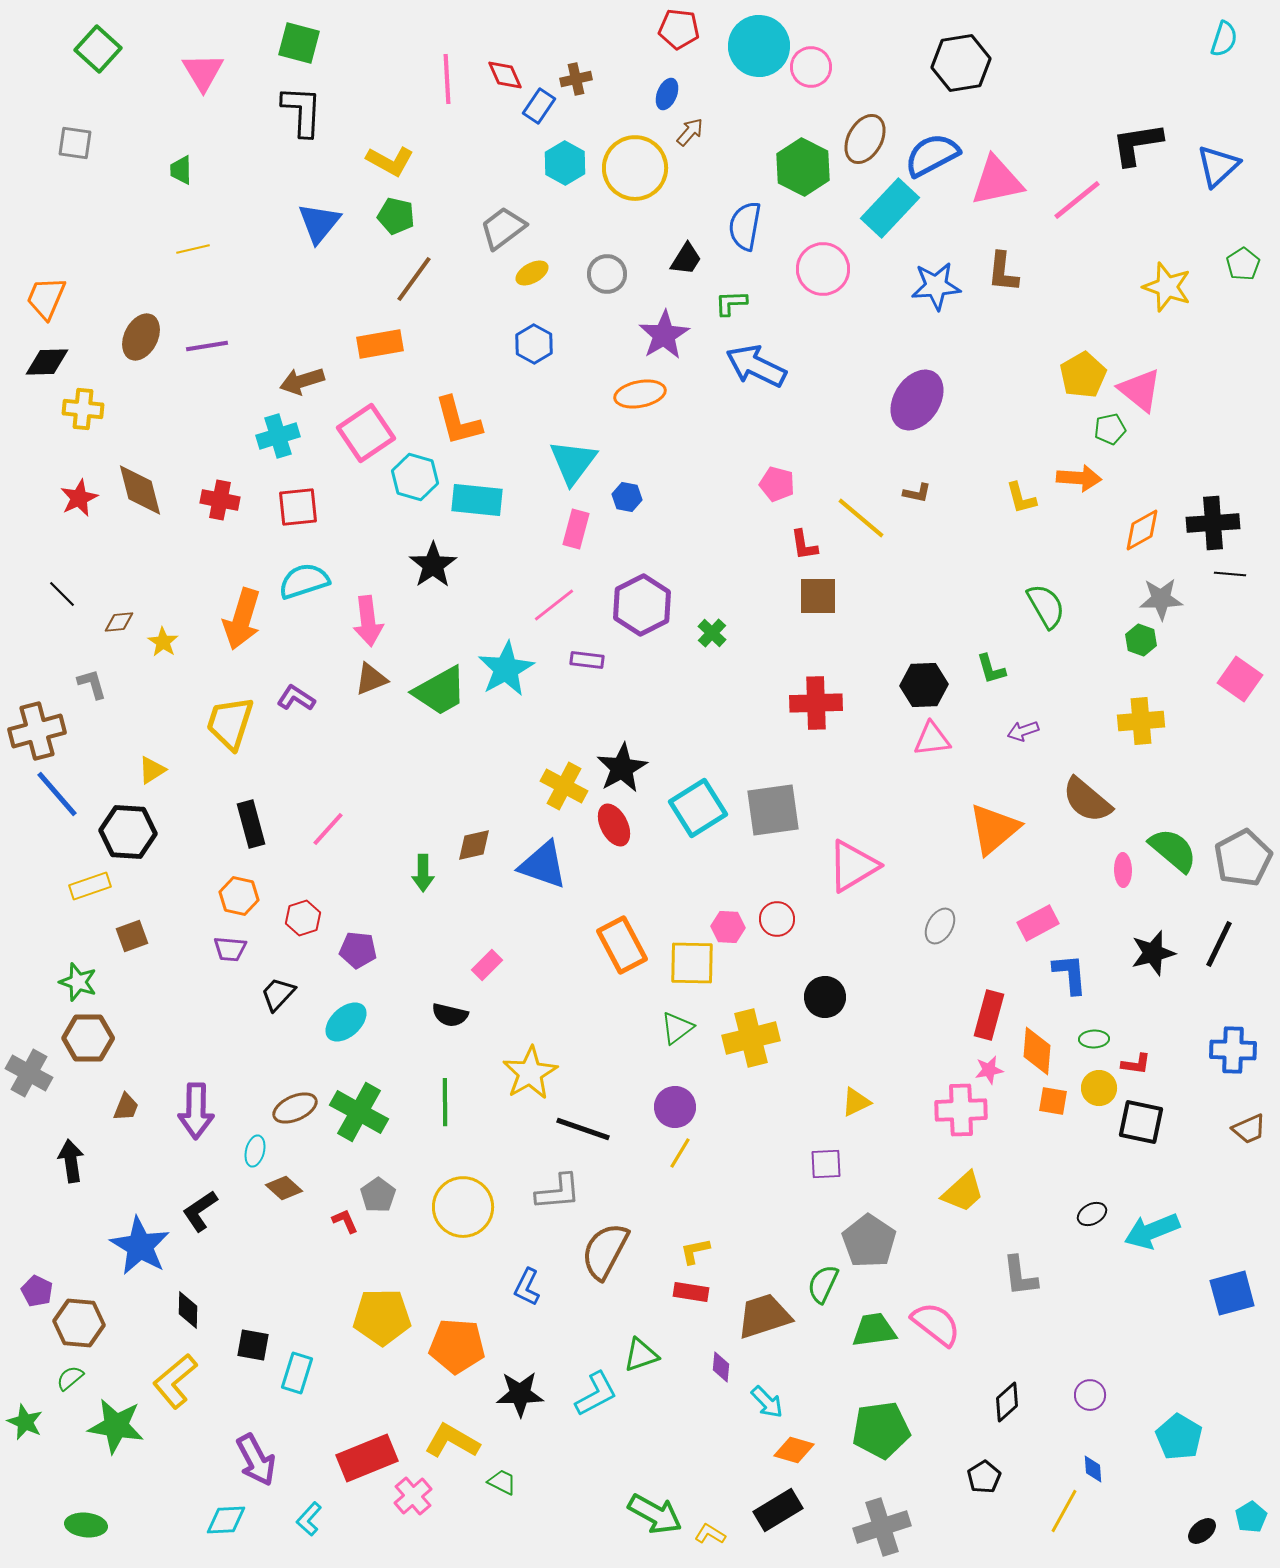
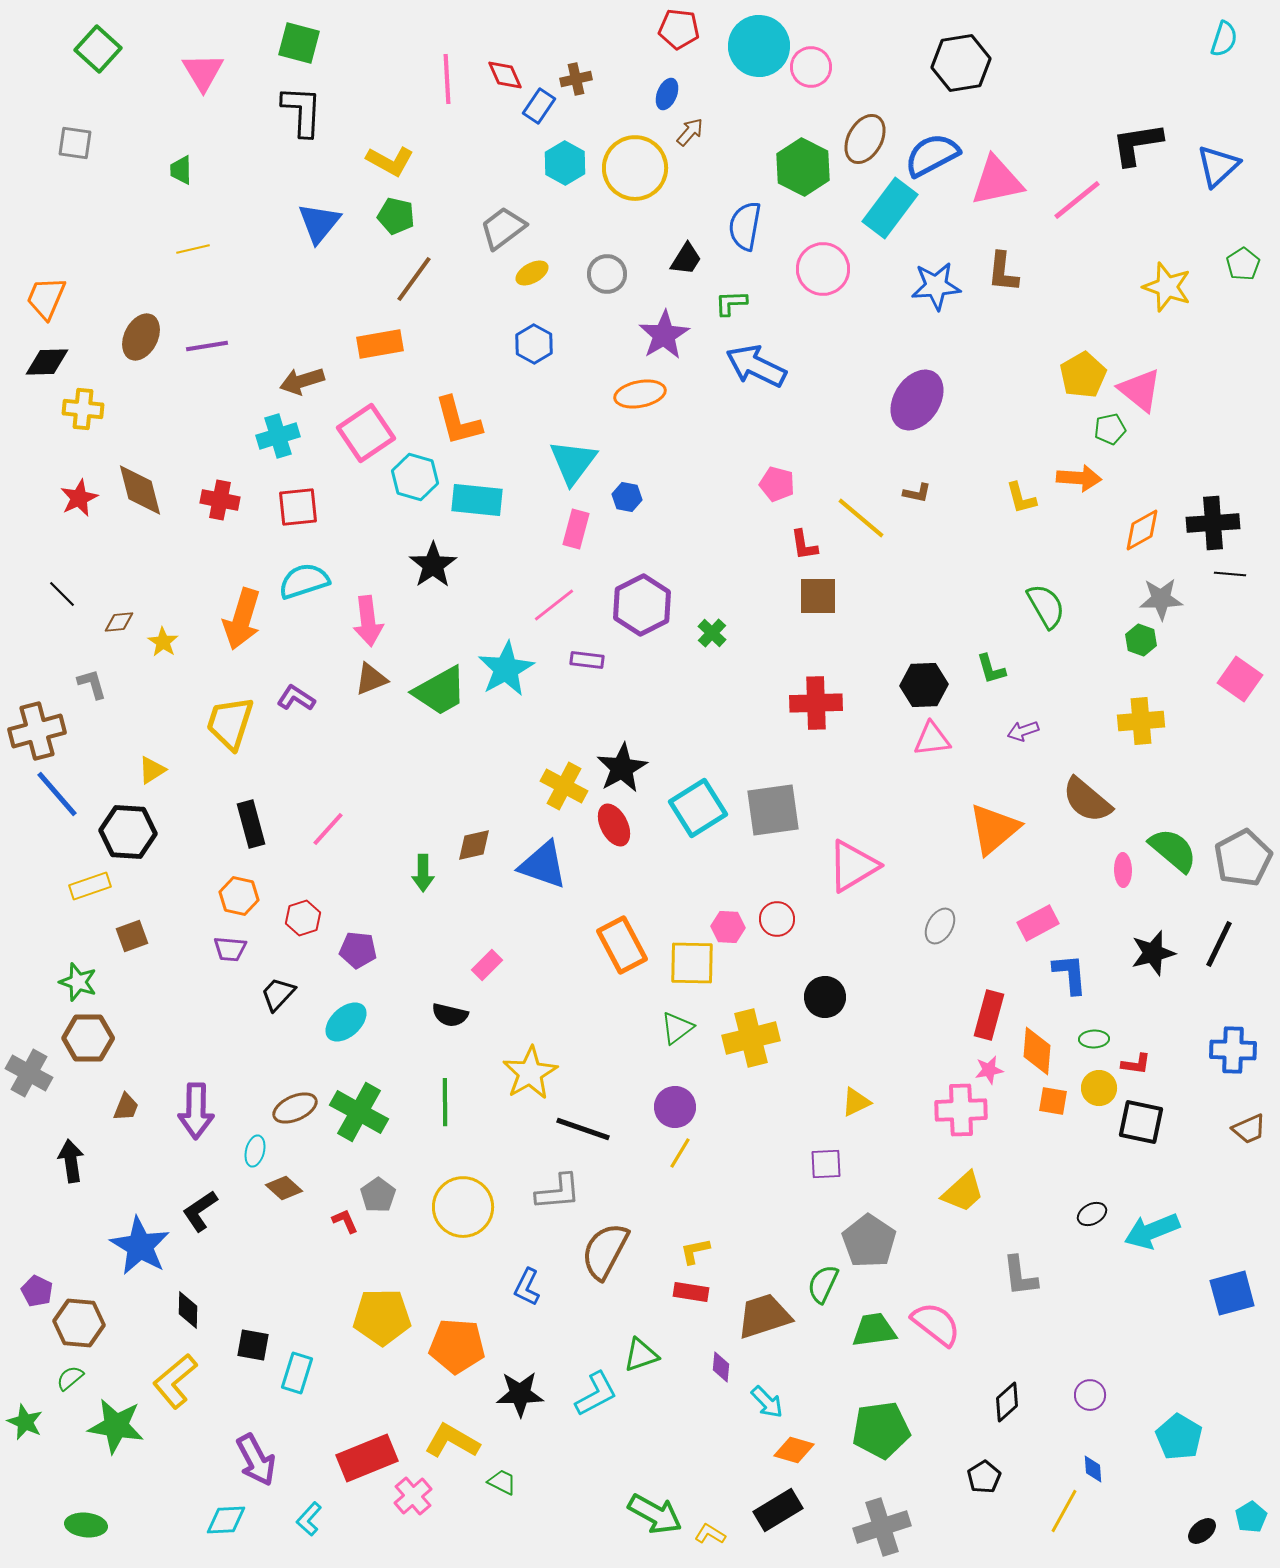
cyan rectangle at (890, 208): rotated 6 degrees counterclockwise
